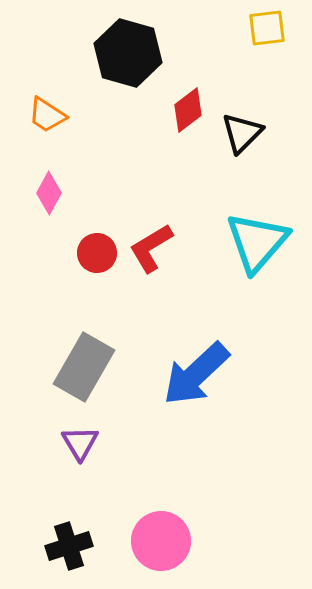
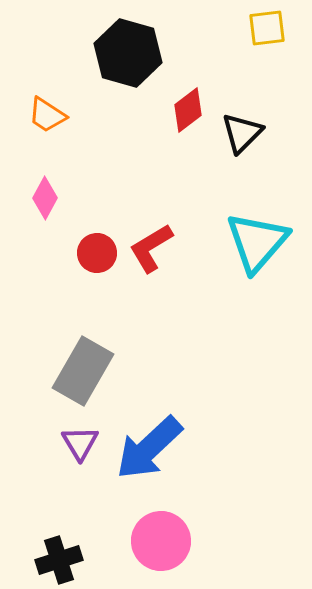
pink diamond: moved 4 px left, 5 px down
gray rectangle: moved 1 px left, 4 px down
blue arrow: moved 47 px left, 74 px down
black cross: moved 10 px left, 14 px down
